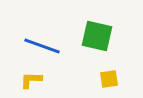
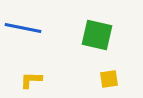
green square: moved 1 px up
blue line: moved 19 px left, 18 px up; rotated 9 degrees counterclockwise
